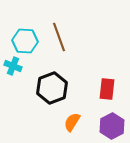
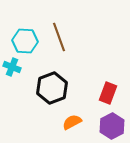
cyan cross: moved 1 px left, 1 px down
red rectangle: moved 1 px right, 4 px down; rotated 15 degrees clockwise
orange semicircle: rotated 30 degrees clockwise
